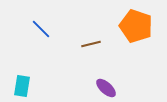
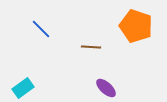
brown line: moved 3 px down; rotated 18 degrees clockwise
cyan rectangle: moved 1 px right, 2 px down; rotated 45 degrees clockwise
